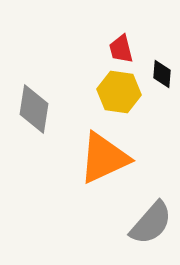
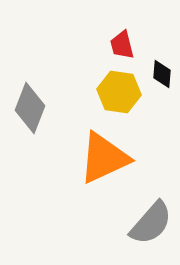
red trapezoid: moved 1 px right, 4 px up
gray diamond: moved 4 px left, 1 px up; rotated 12 degrees clockwise
